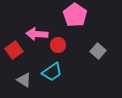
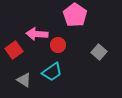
gray square: moved 1 px right, 1 px down
